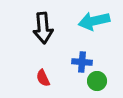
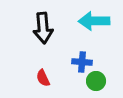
cyan arrow: rotated 12 degrees clockwise
green circle: moved 1 px left
